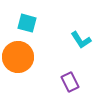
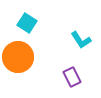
cyan square: rotated 18 degrees clockwise
purple rectangle: moved 2 px right, 5 px up
